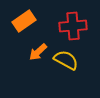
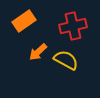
red cross: rotated 8 degrees counterclockwise
